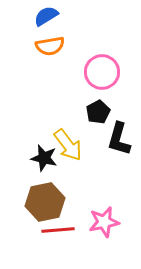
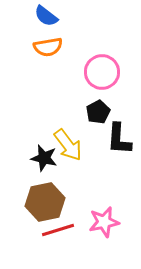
blue semicircle: rotated 110 degrees counterclockwise
orange semicircle: moved 2 px left, 1 px down
black L-shape: rotated 12 degrees counterclockwise
red line: rotated 12 degrees counterclockwise
